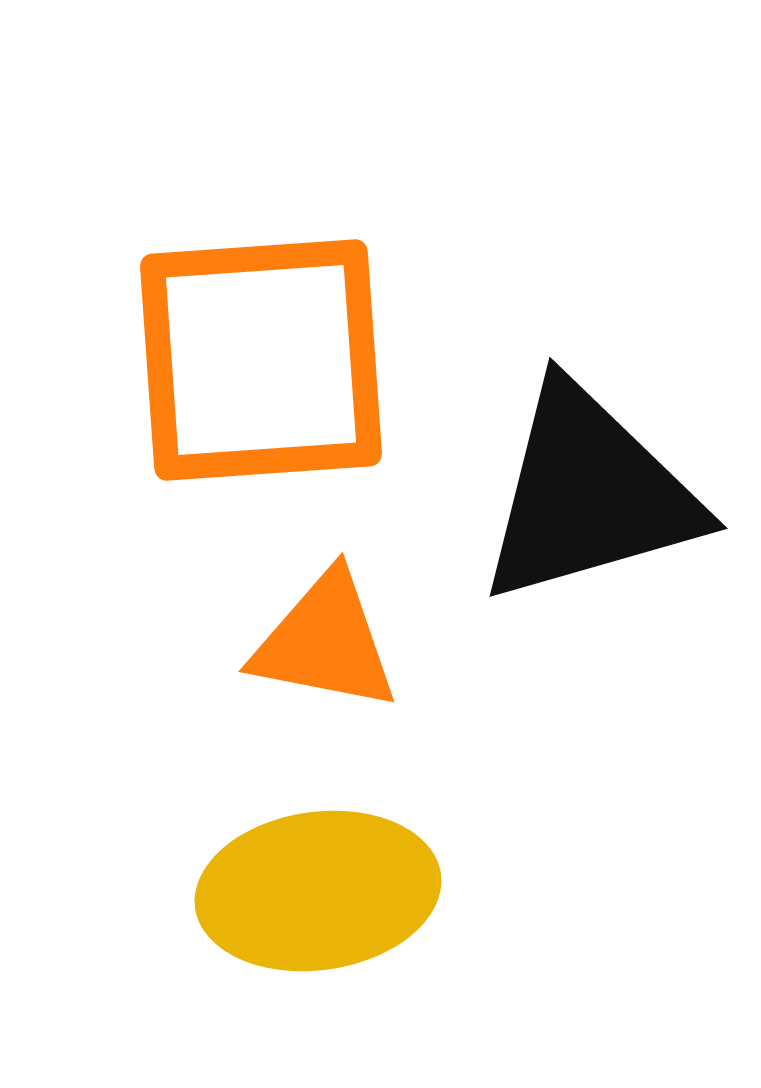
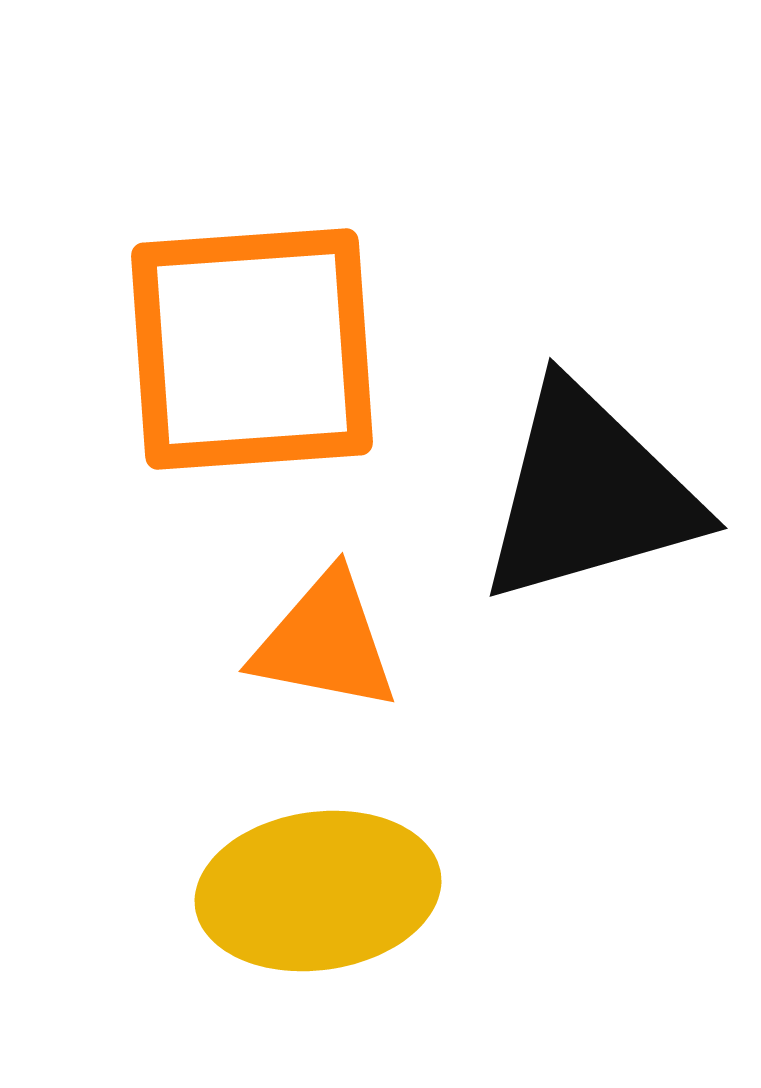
orange square: moved 9 px left, 11 px up
